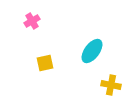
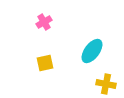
pink cross: moved 12 px right, 1 px down
yellow cross: moved 5 px left, 1 px up
